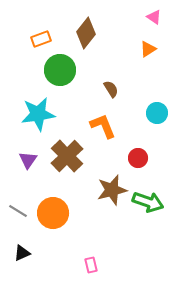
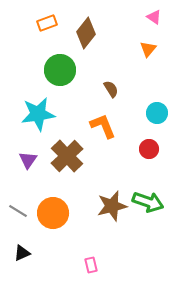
orange rectangle: moved 6 px right, 16 px up
orange triangle: rotated 18 degrees counterclockwise
red circle: moved 11 px right, 9 px up
brown star: moved 16 px down
